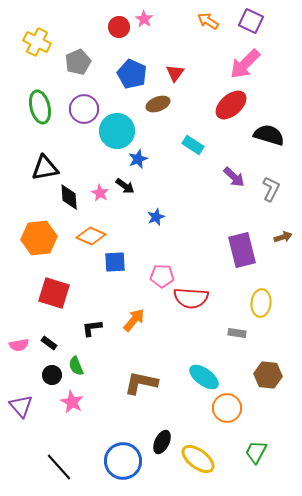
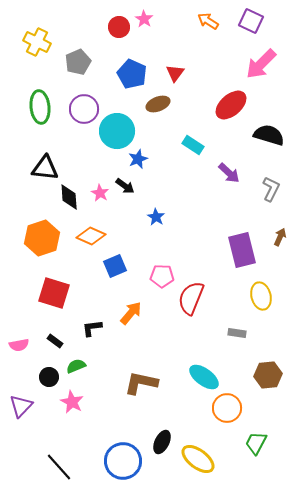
pink arrow at (245, 64): moved 16 px right
green ellipse at (40, 107): rotated 8 degrees clockwise
black triangle at (45, 168): rotated 16 degrees clockwise
purple arrow at (234, 177): moved 5 px left, 4 px up
blue star at (156, 217): rotated 18 degrees counterclockwise
brown arrow at (283, 237): moved 3 px left; rotated 48 degrees counterclockwise
orange hexagon at (39, 238): moved 3 px right; rotated 12 degrees counterclockwise
blue square at (115, 262): moved 4 px down; rotated 20 degrees counterclockwise
red semicircle at (191, 298): rotated 108 degrees clockwise
yellow ellipse at (261, 303): moved 7 px up; rotated 20 degrees counterclockwise
orange arrow at (134, 320): moved 3 px left, 7 px up
black rectangle at (49, 343): moved 6 px right, 2 px up
green semicircle at (76, 366): rotated 90 degrees clockwise
black circle at (52, 375): moved 3 px left, 2 px down
brown hexagon at (268, 375): rotated 12 degrees counterclockwise
purple triangle at (21, 406): rotated 25 degrees clockwise
green trapezoid at (256, 452): moved 9 px up
